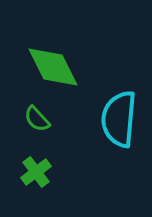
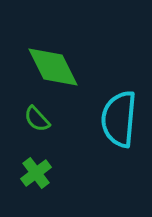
green cross: moved 1 px down
